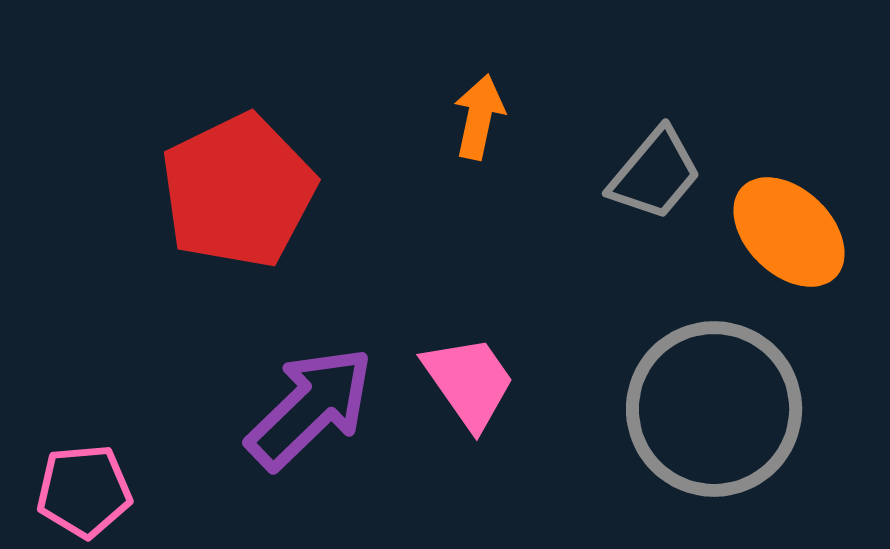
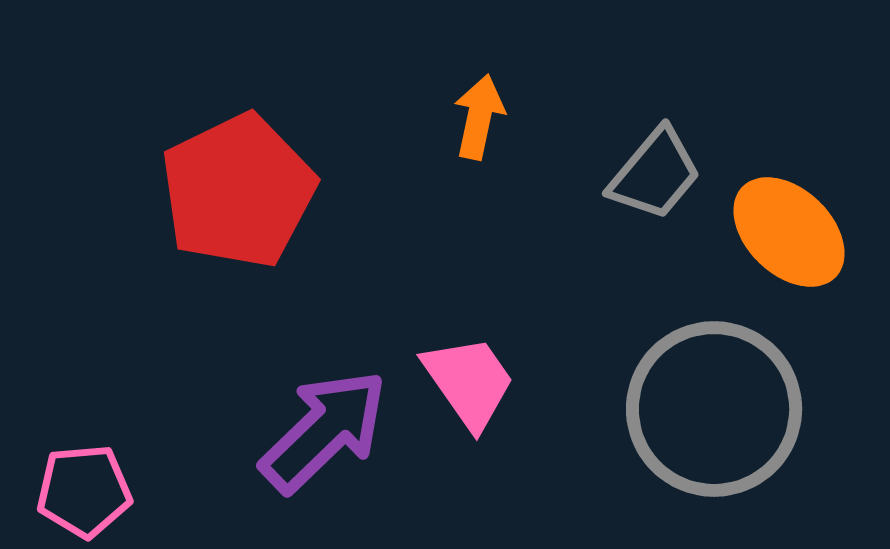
purple arrow: moved 14 px right, 23 px down
